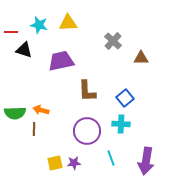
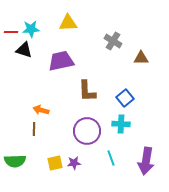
cyan star: moved 8 px left, 4 px down; rotated 18 degrees counterclockwise
gray cross: rotated 12 degrees counterclockwise
green semicircle: moved 48 px down
